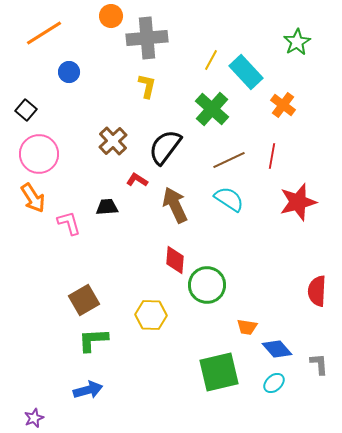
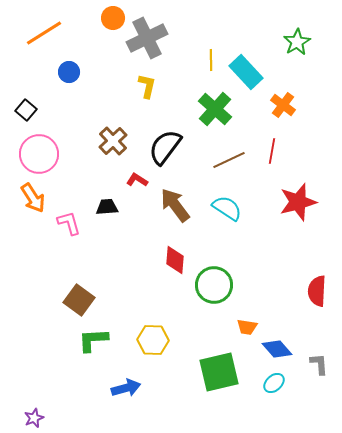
orange circle: moved 2 px right, 2 px down
gray cross: rotated 21 degrees counterclockwise
yellow line: rotated 30 degrees counterclockwise
green cross: moved 3 px right
red line: moved 5 px up
cyan semicircle: moved 2 px left, 9 px down
brown arrow: rotated 12 degrees counterclockwise
green circle: moved 7 px right
brown square: moved 5 px left; rotated 24 degrees counterclockwise
yellow hexagon: moved 2 px right, 25 px down
blue arrow: moved 38 px right, 2 px up
